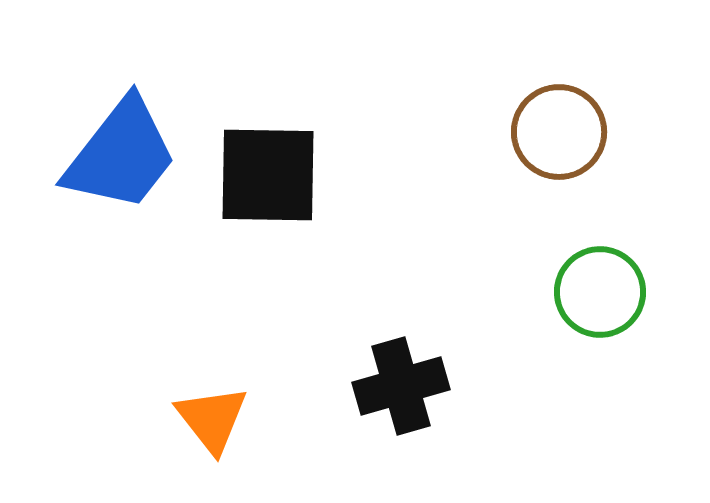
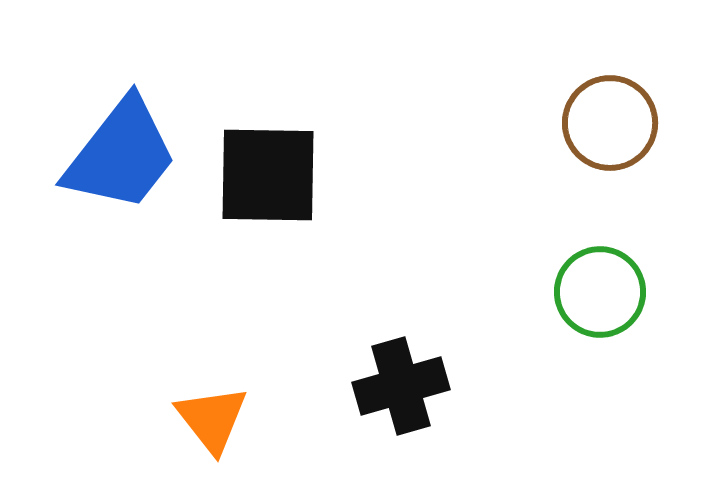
brown circle: moved 51 px right, 9 px up
